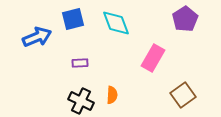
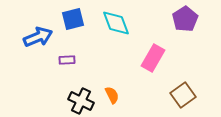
blue arrow: moved 1 px right
purple rectangle: moved 13 px left, 3 px up
orange semicircle: rotated 30 degrees counterclockwise
